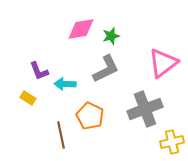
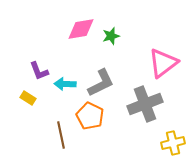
gray L-shape: moved 5 px left, 14 px down
gray cross: moved 5 px up
yellow cross: moved 1 px right, 1 px down
